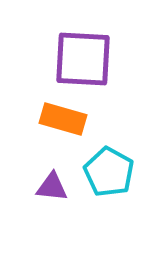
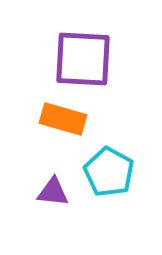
purple triangle: moved 1 px right, 5 px down
